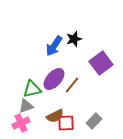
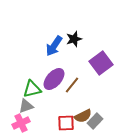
brown semicircle: moved 28 px right
gray rectangle: moved 1 px right
